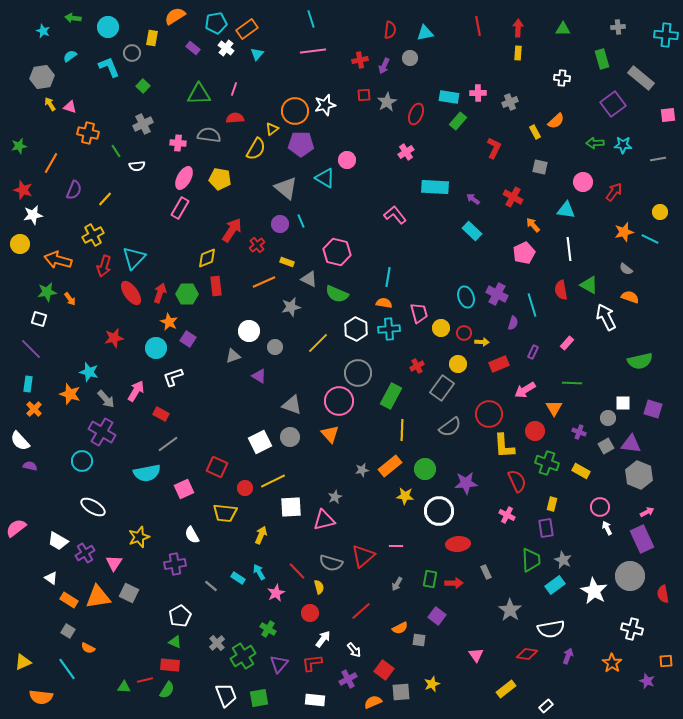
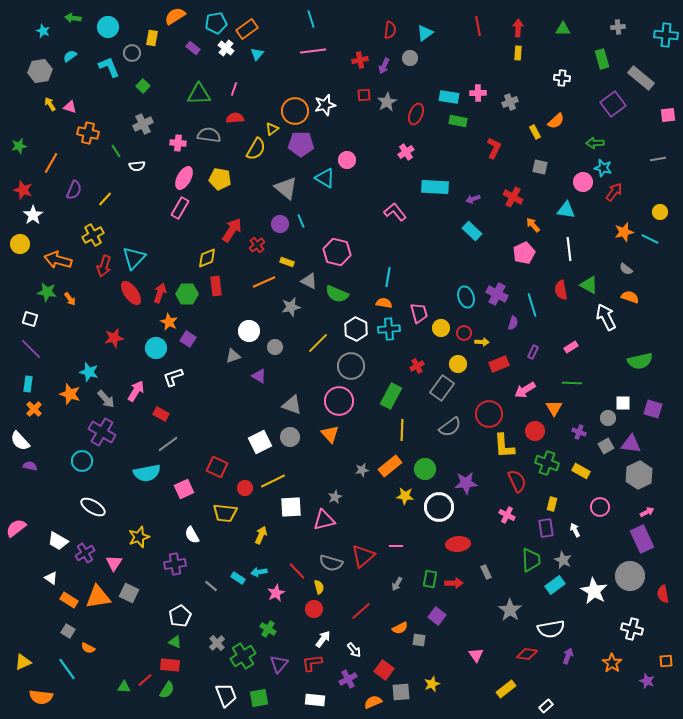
cyan triangle at (425, 33): rotated 24 degrees counterclockwise
gray hexagon at (42, 77): moved 2 px left, 6 px up
green rectangle at (458, 121): rotated 60 degrees clockwise
cyan star at (623, 145): moved 20 px left, 23 px down; rotated 12 degrees clockwise
purple arrow at (473, 199): rotated 56 degrees counterclockwise
white star at (33, 215): rotated 24 degrees counterclockwise
pink L-shape at (395, 215): moved 3 px up
gray triangle at (309, 279): moved 2 px down
green star at (47, 292): rotated 18 degrees clockwise
white square at (39, 319): moved 9 px left
pink rectangle at (567, 343): moved 4 px right, 4 px down; rotated 16 degrees clockwise
gray circle at (358, 373): moved 7 px left, 7 px up
gray hexagon at (639, 475): rotated 12 degrees clockwise
white circle at (439, 511): moved 4 px up
white arrow at (607, 528): moved 32 px left, 2 px down
cyan arrow at (259, 572): rotated 70 degrees counterclockwise
red circle at (310, 613): moved 4 px right, 4 px up
red line at (145, 680): rotated 28 degrees counterclockwise
